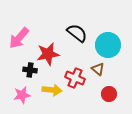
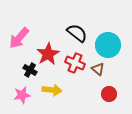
red star: rotated 20 degrees counterclockwise
black cross: rotated 24 degrees clockwise
red cross: moved 15 px up
